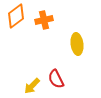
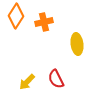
orange diamond: rotated 20 degrees counterclockwise
orange cross: moved 2 px down
yellow arrow: moved 5 px left, 4 px up
